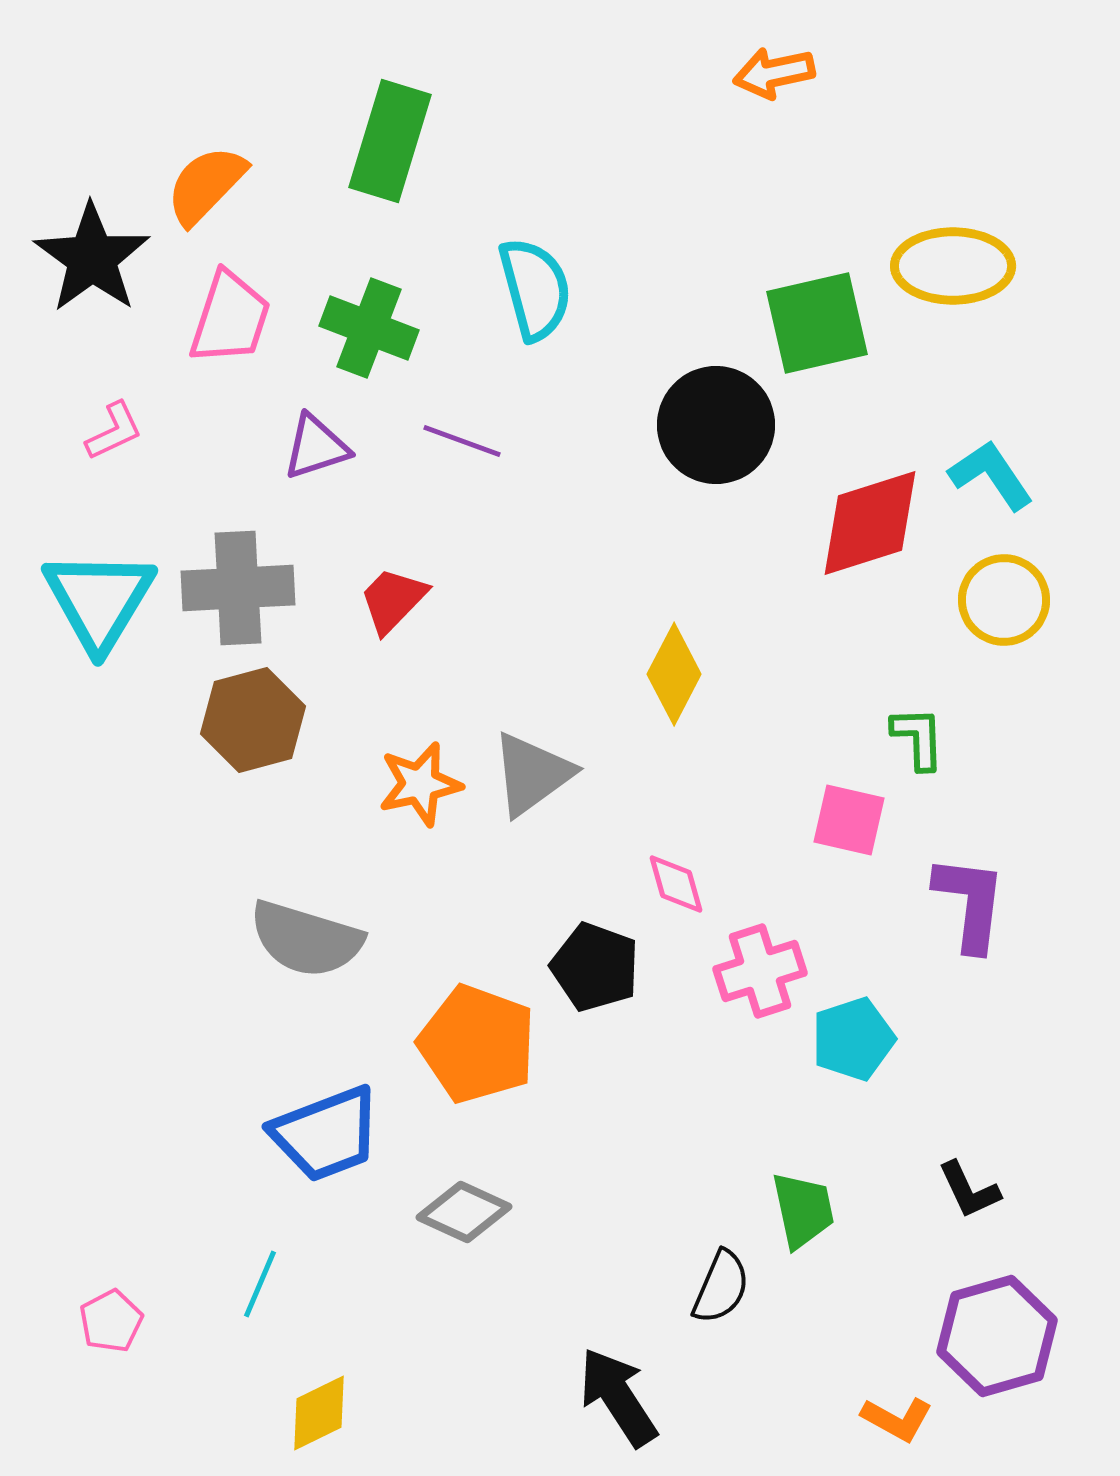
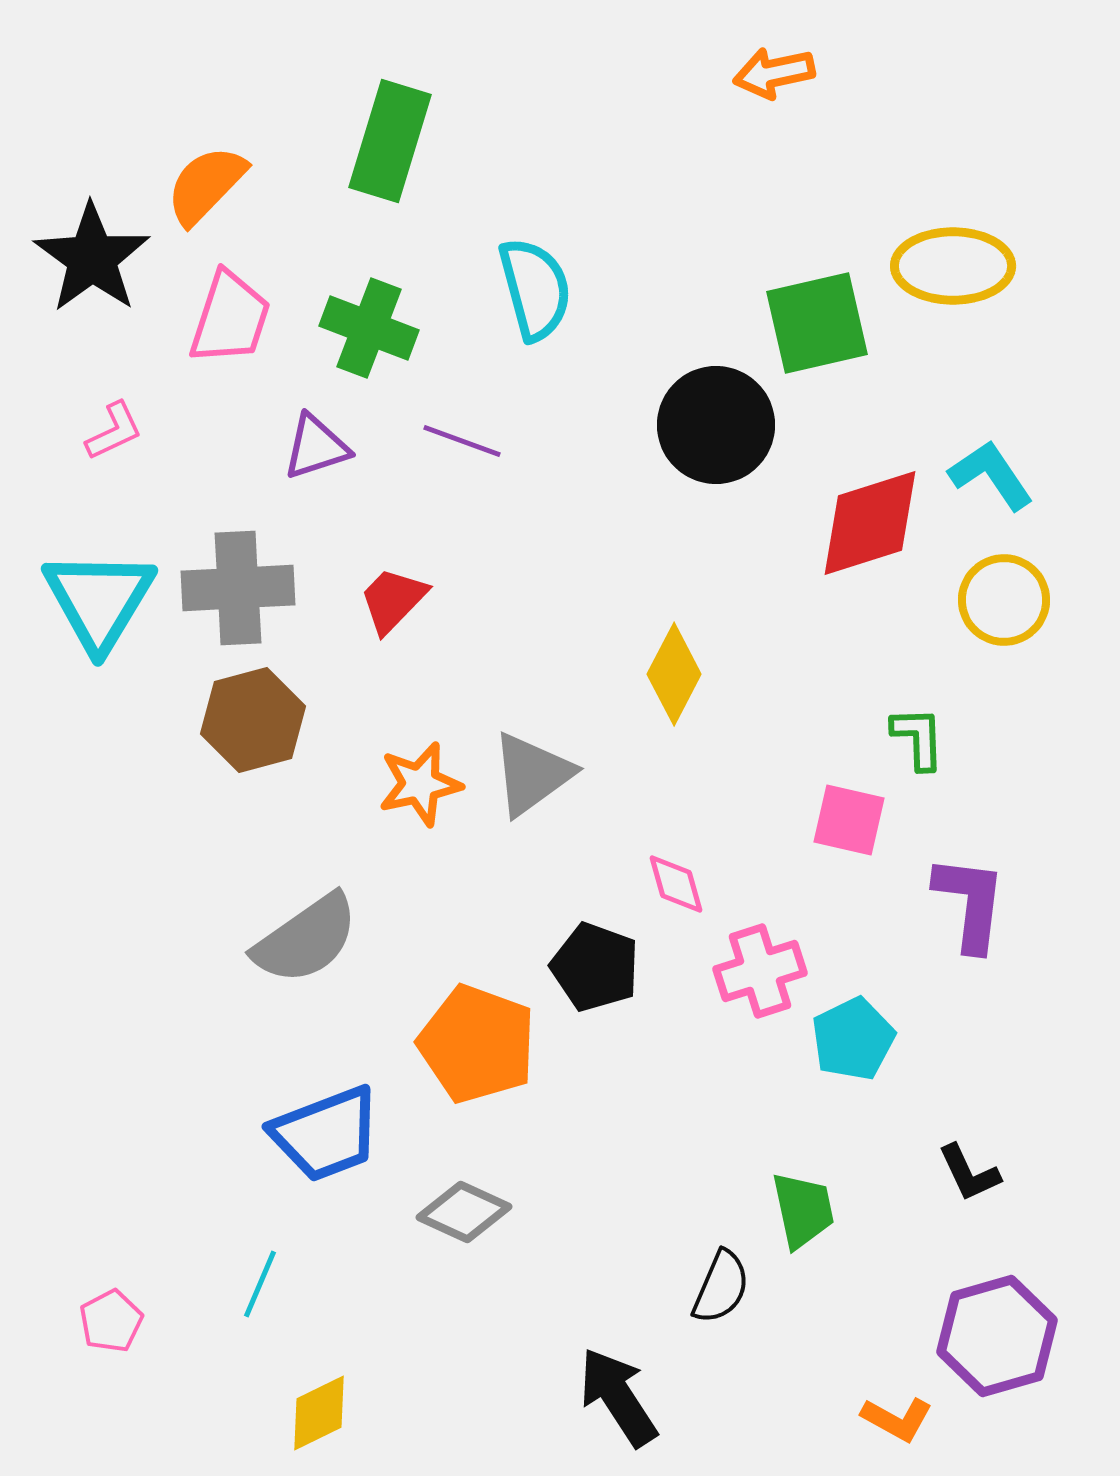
gray semicircle at (306, 939): rotated 52 degrees counterclockwise
cyan pentagon at (853, 1039): rotated 8 degrees counterclockwise
black L-shape at (969, 1190): moved 17 px up
